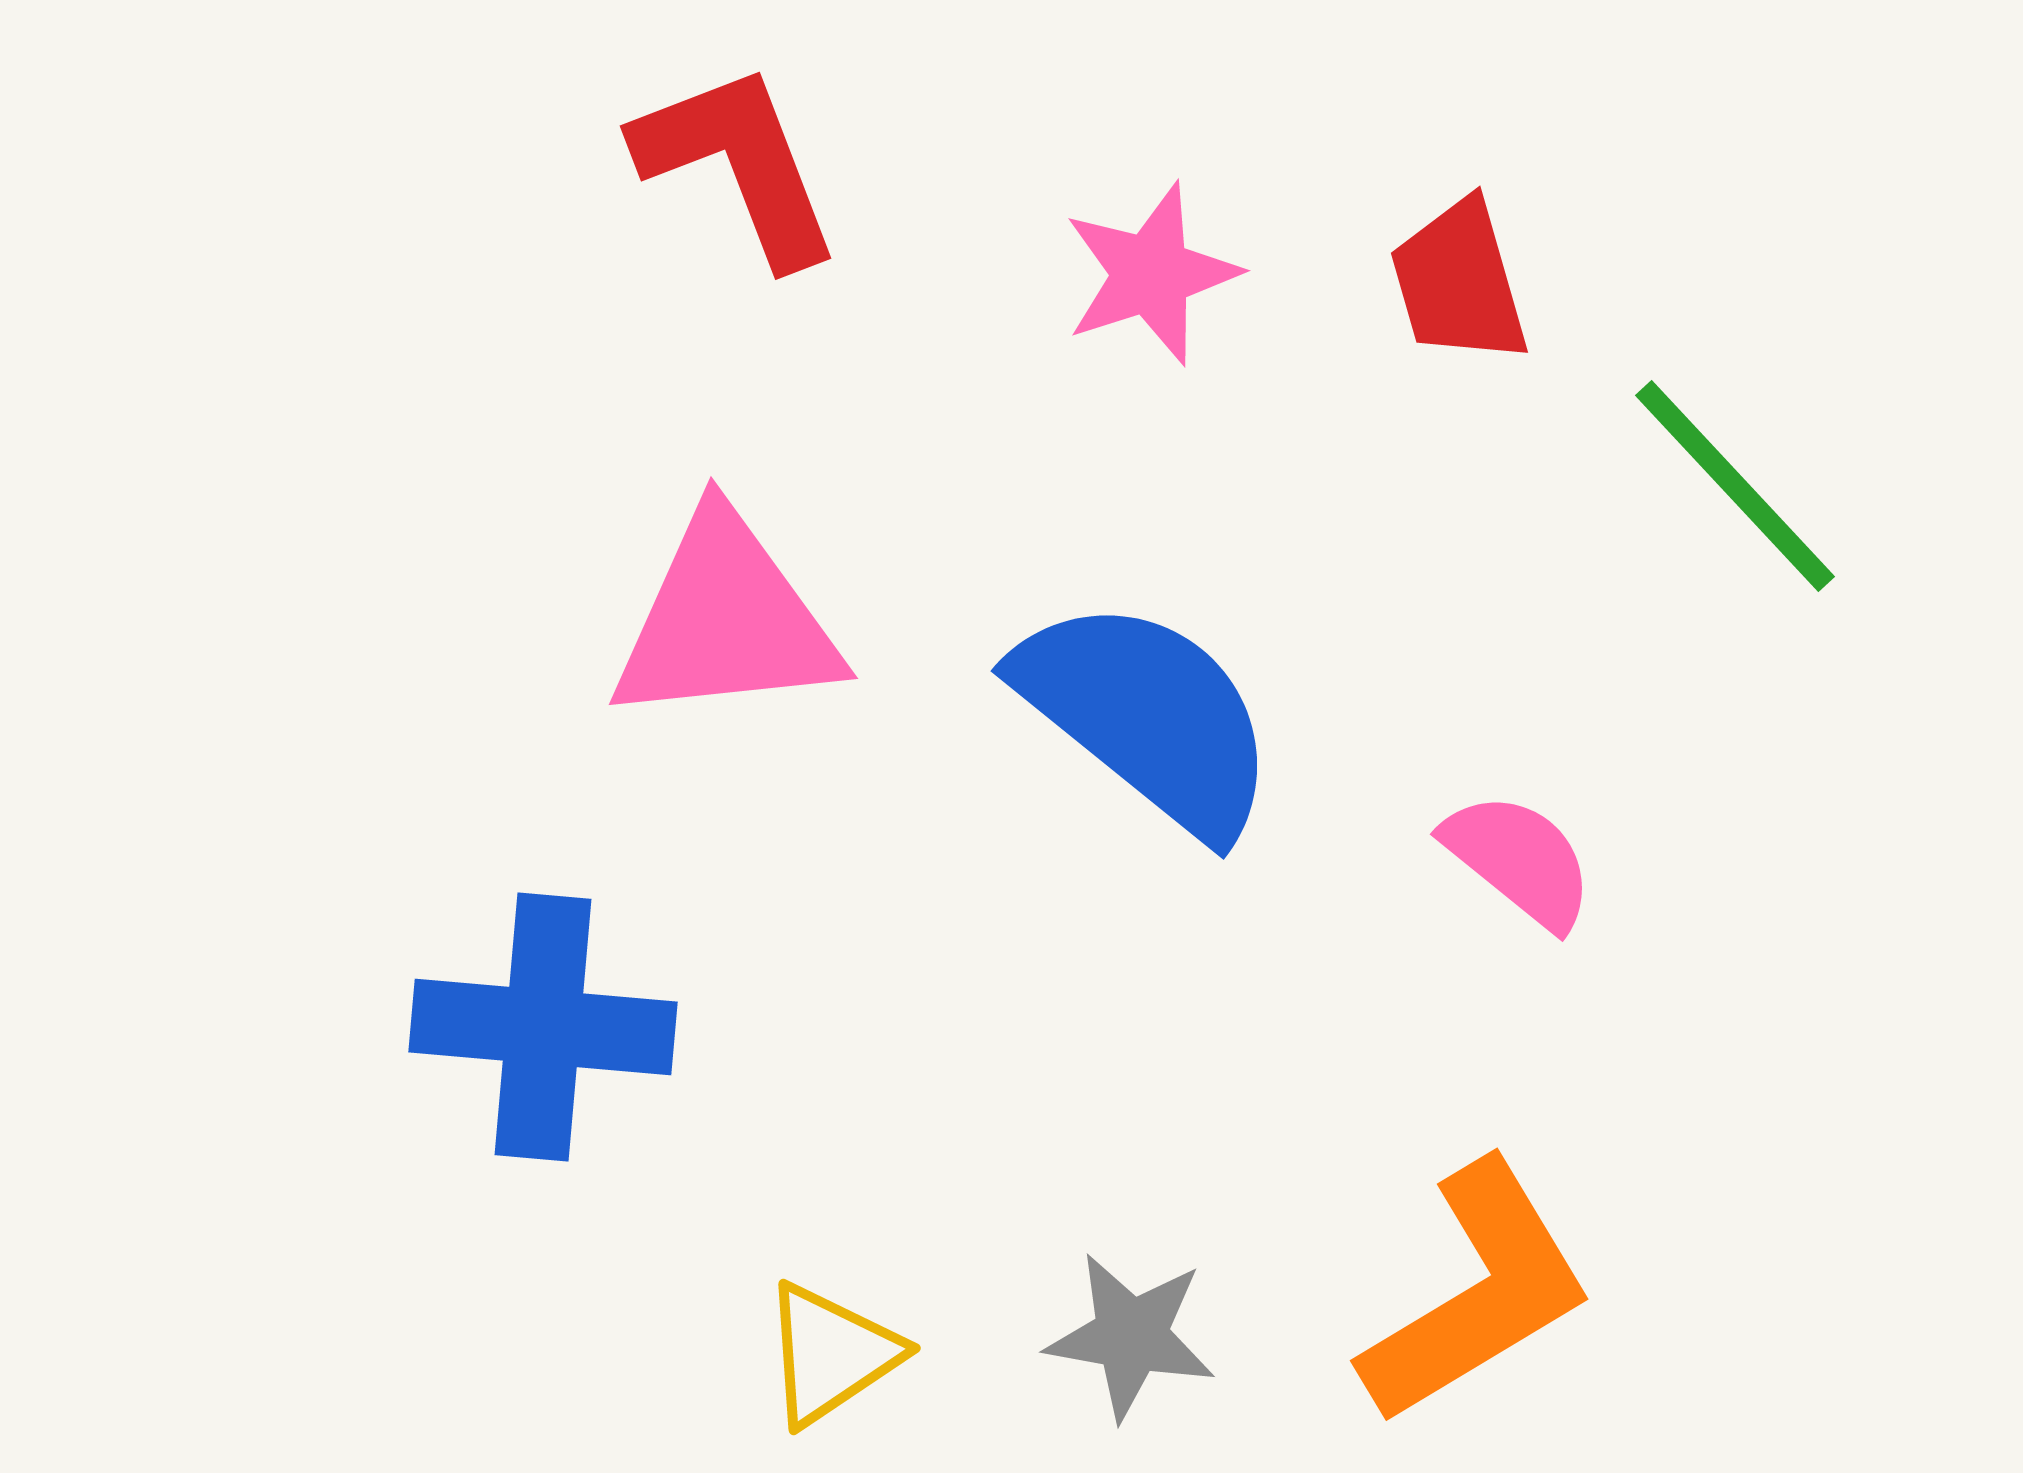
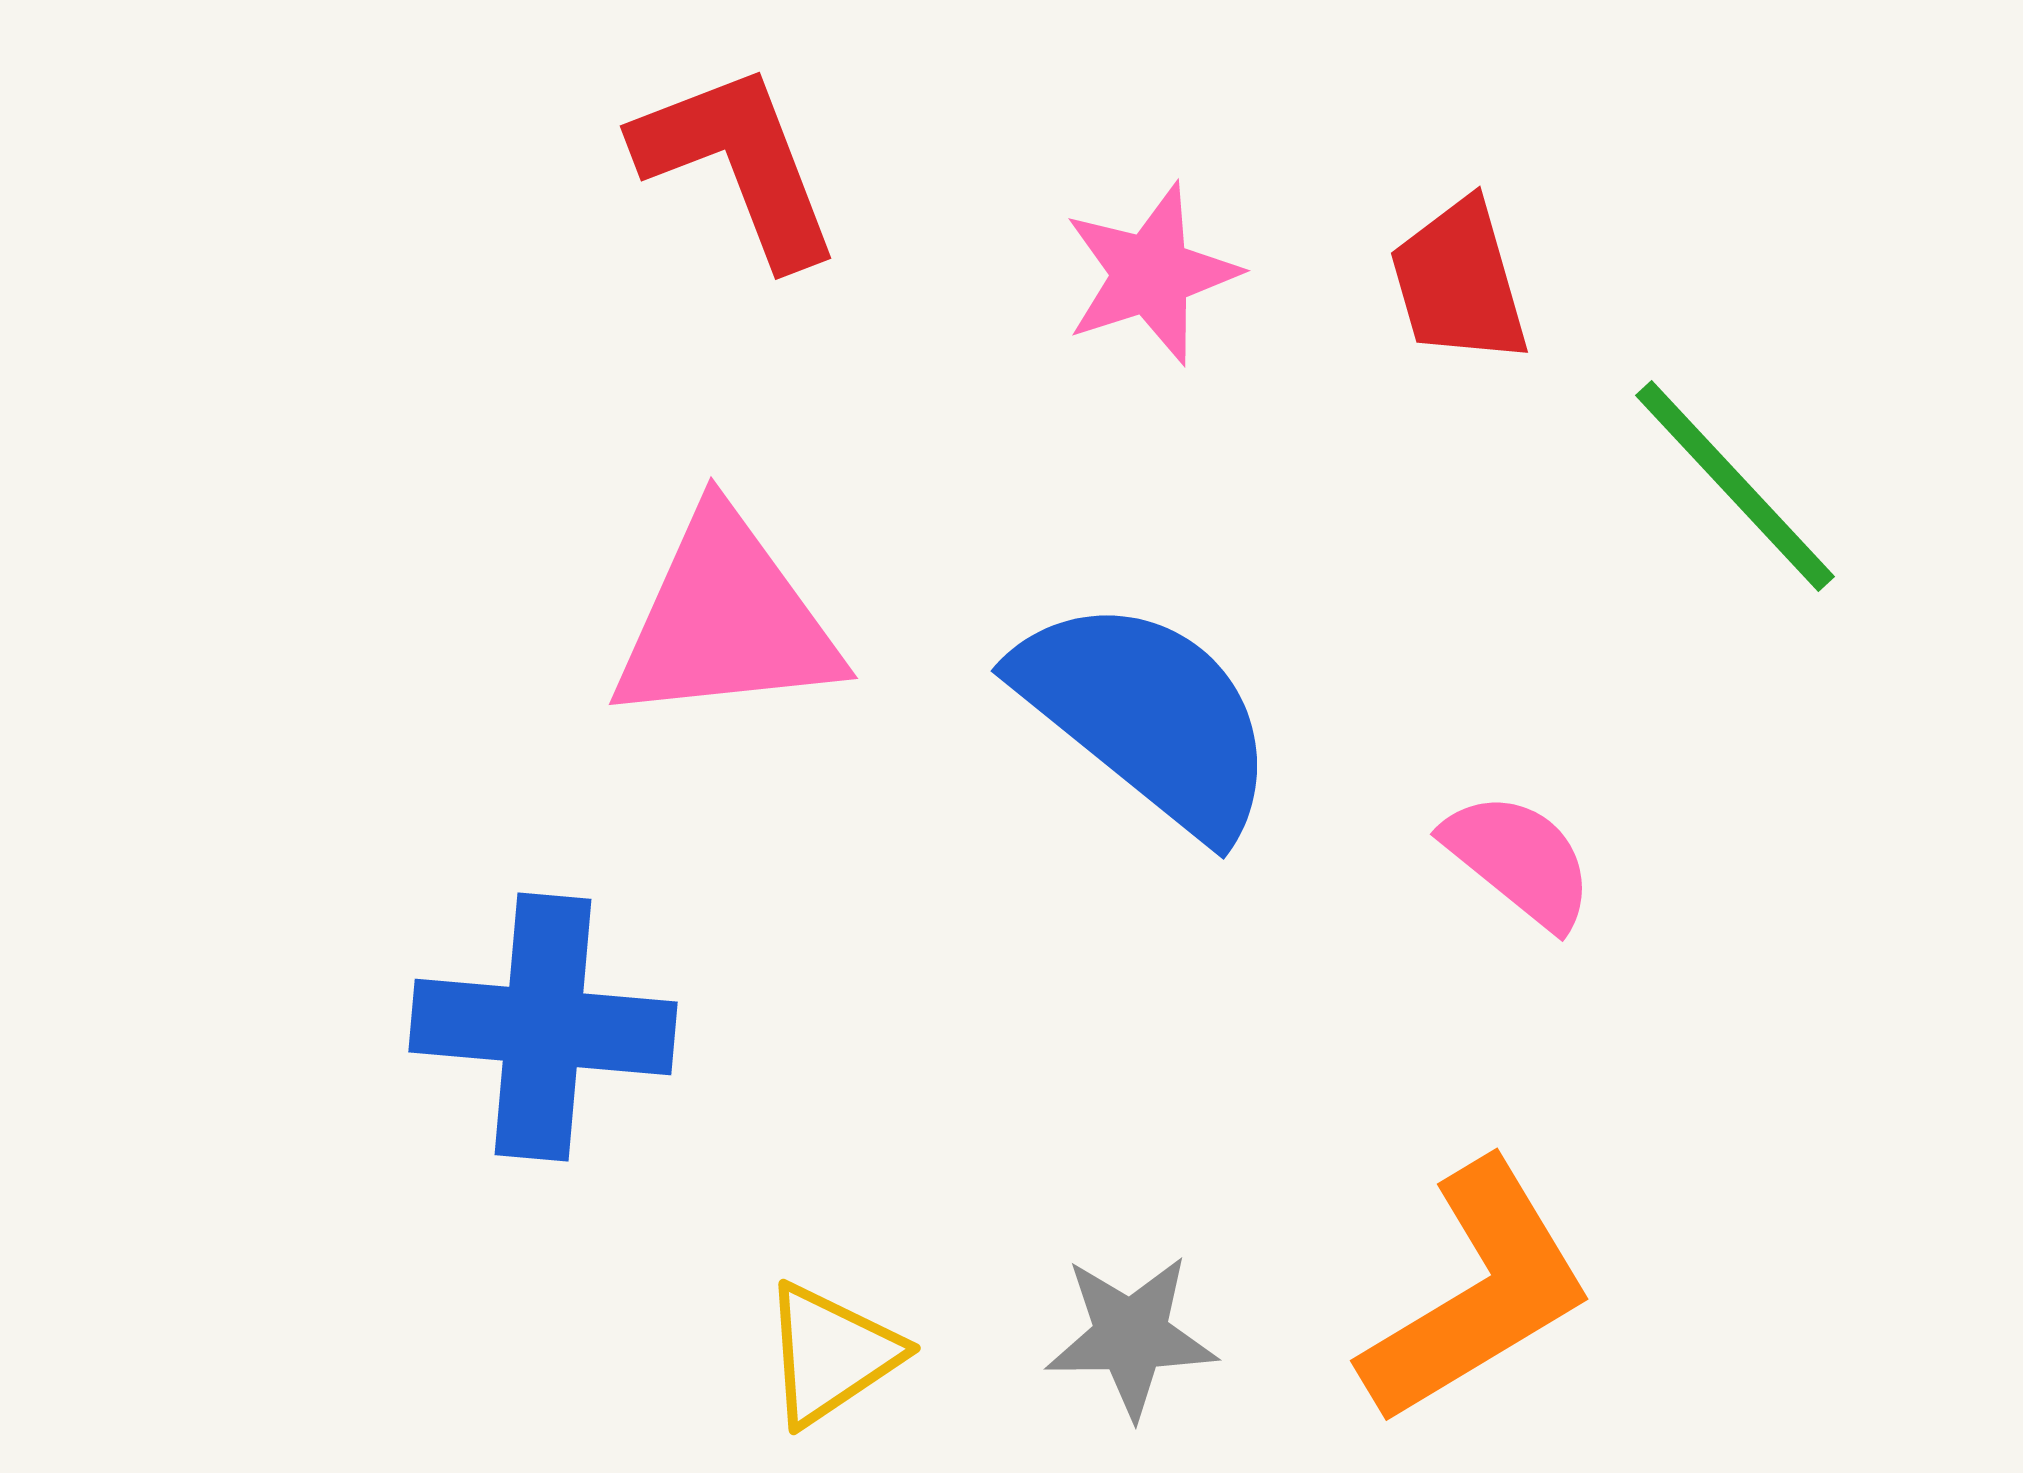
gray star: rotated 11 degrees counterclockwise
